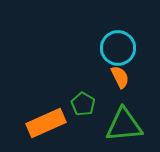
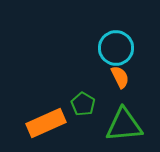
cyan circle: moved 2 px left
